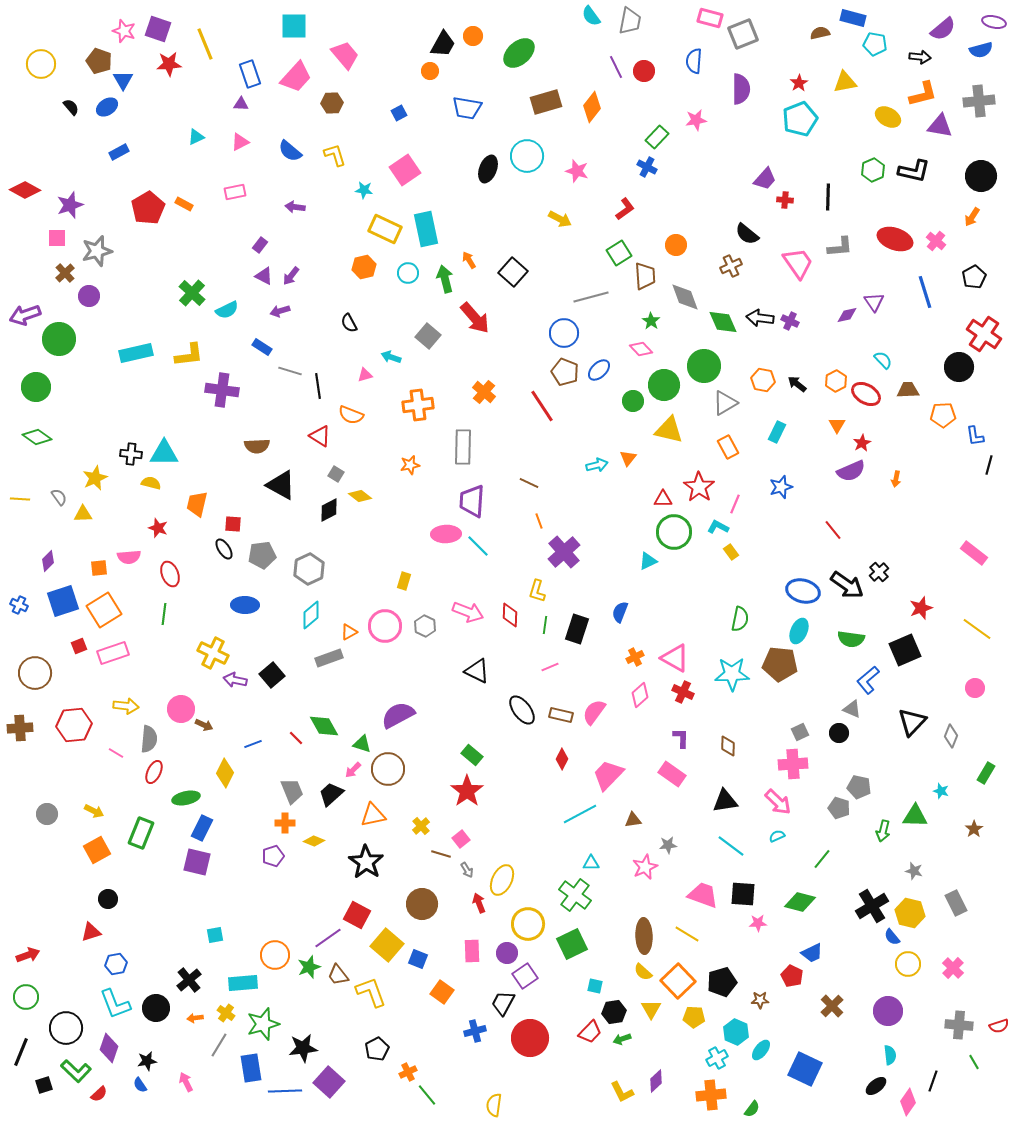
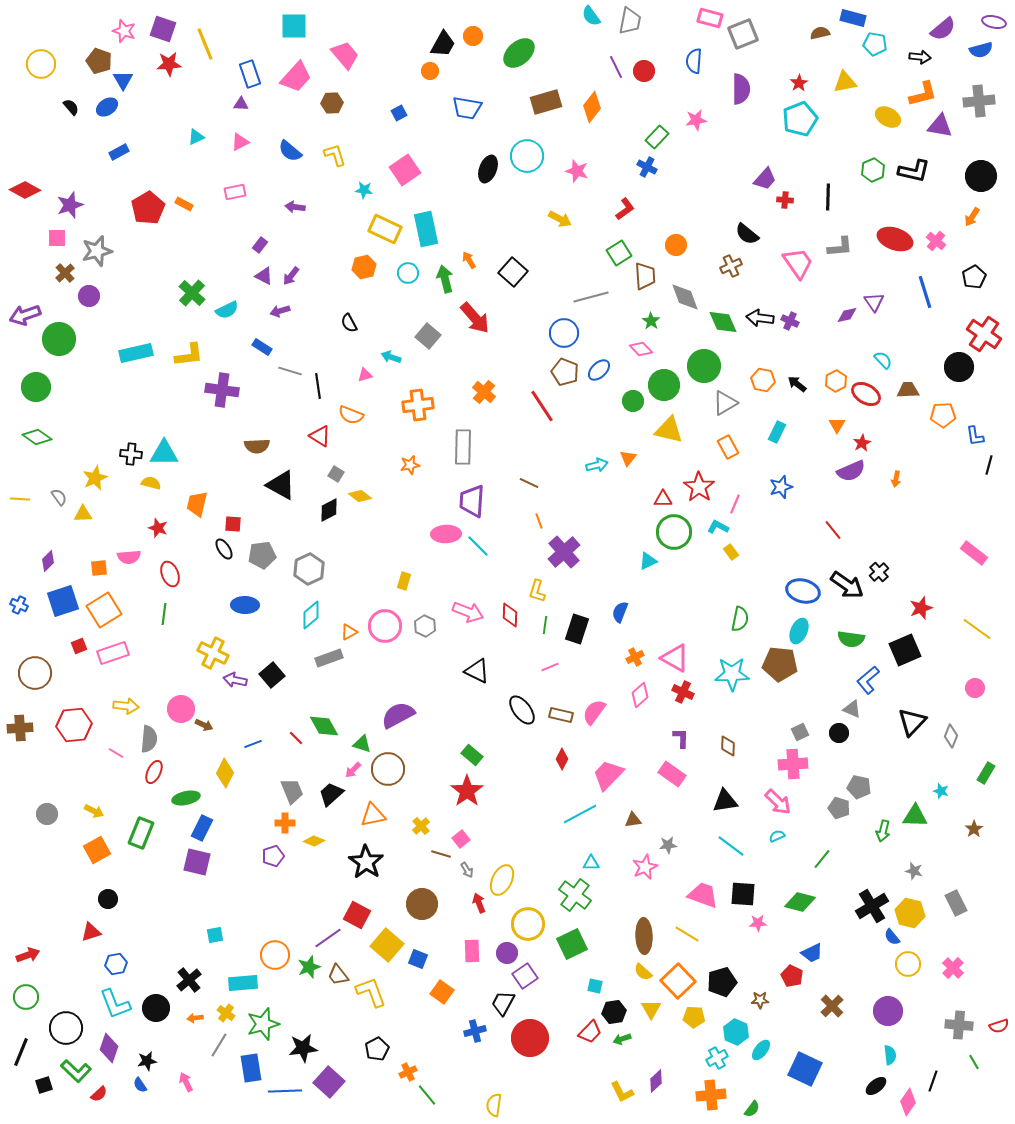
purple square at (158, 29): moved 5 px right
